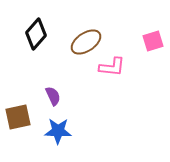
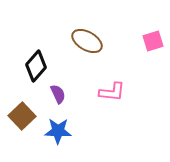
black diamond: moved 32 px down
brown ellipse: moved 1 px right, 1 px up; rotated 64 degrees clockwise
pink L-shape: moved 25 px down
purple semicircle: moved 5 px right, 2 px up
brown square: moved 4 px right, 1 px up; rotated 32 degrees counterclockwise
